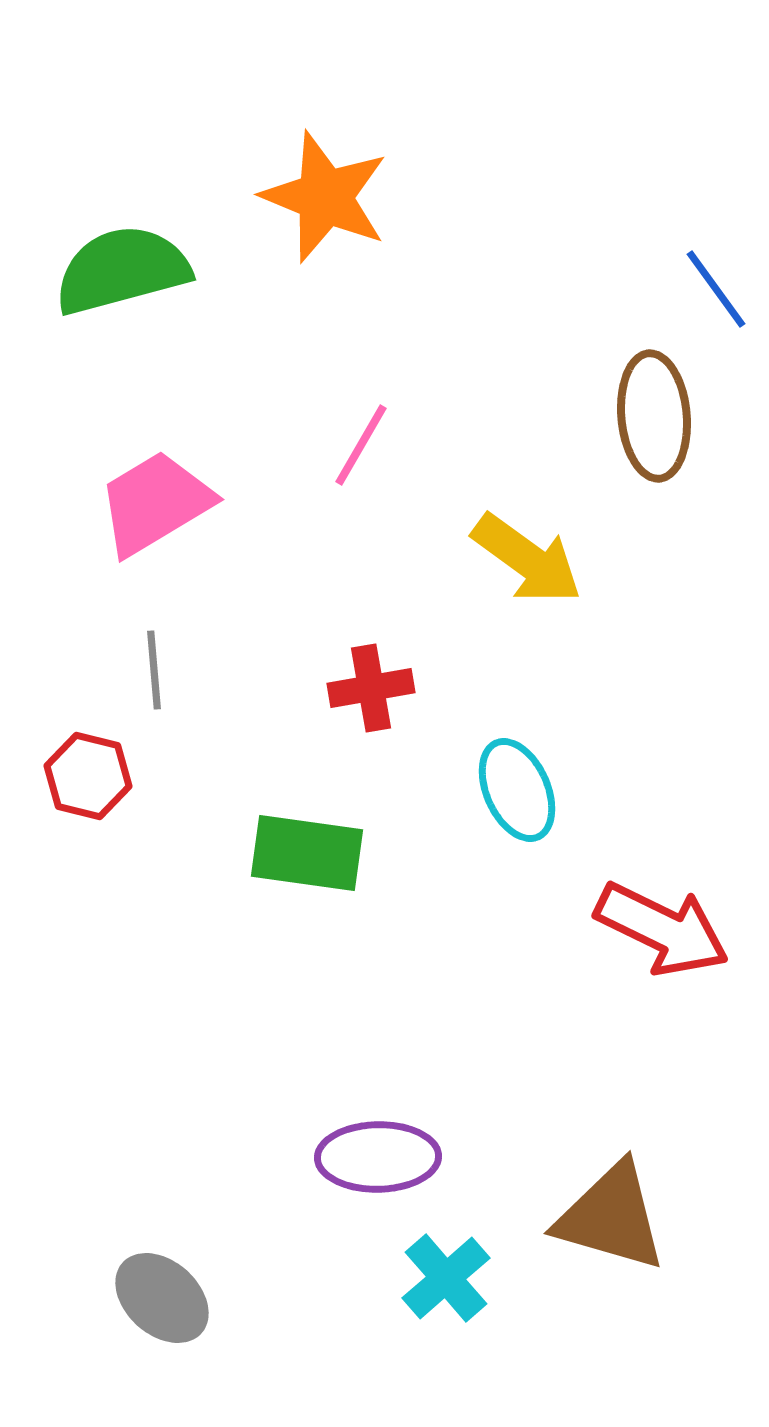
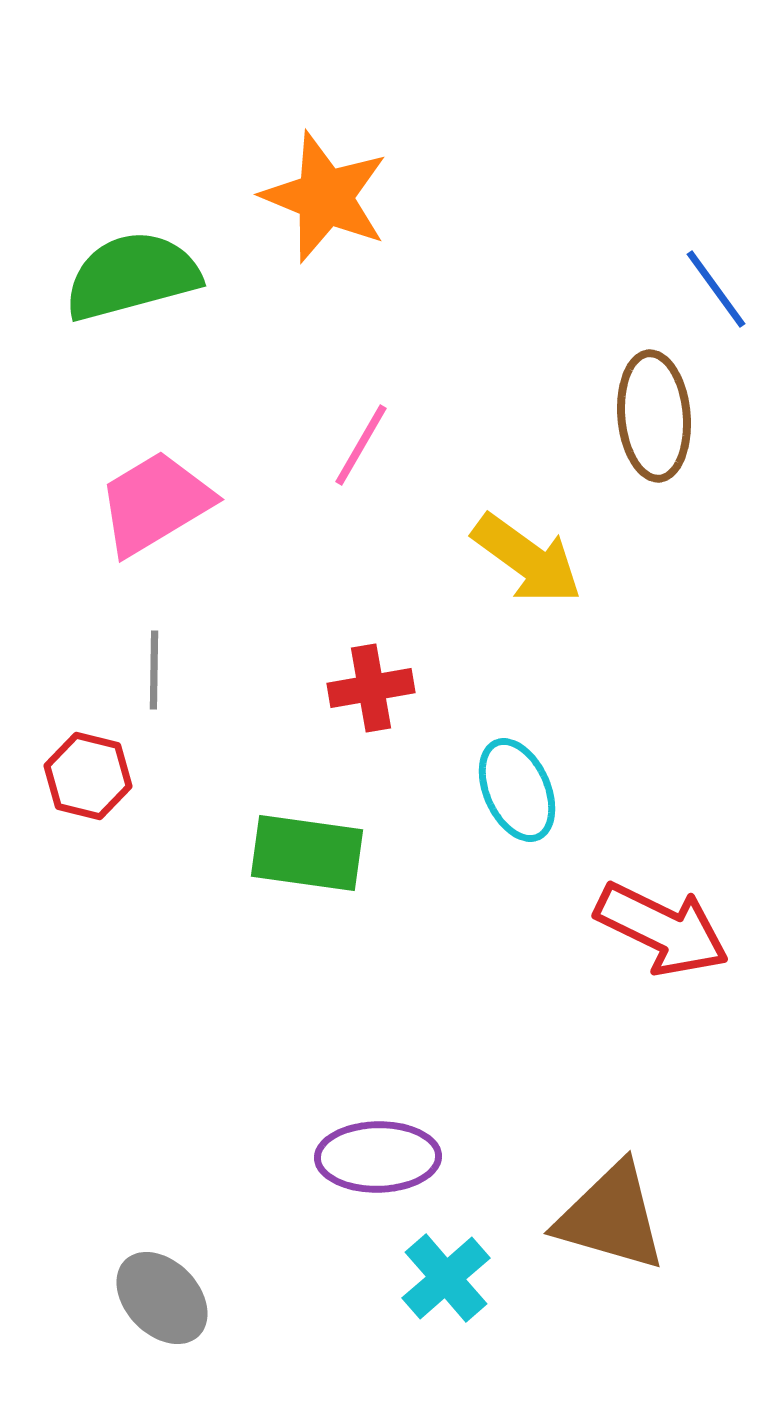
green semicircle: moved 10 px right, 6 px down
gray line: rotated 6 degrees clockwise
gray ellipse: rotated 4 degrees clockwise
